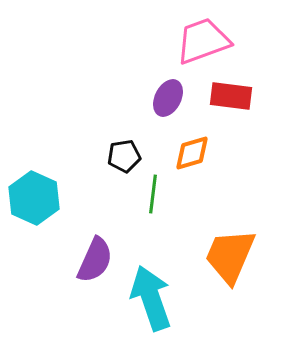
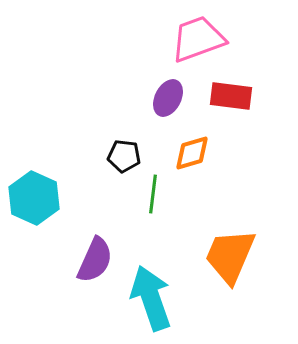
pink trapezoid: moved 5 px left, 2 px up
black pentagon: rotated 16 degrees clockwise
